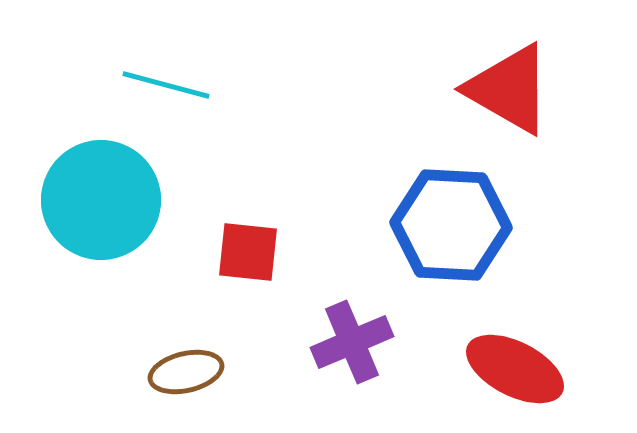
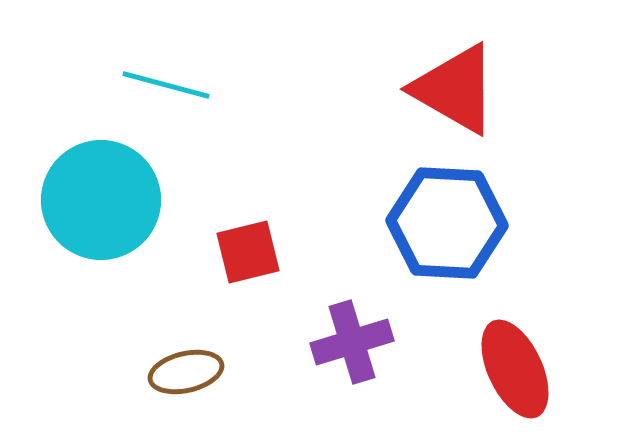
red triangle: moved 54 px left
blue hexagon: moved 4 px left, 2 px up
red square: rotated 20 degrees counterclockwise
purple cross: rotated 6 degrees clockwise
red ellipse: rotated 38 degrees clockwise
